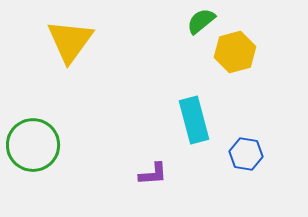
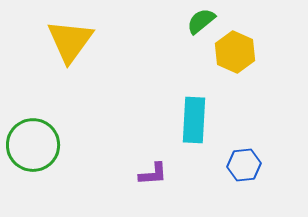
yellow hexagon: rotated 21 degrees counterclockwise
cyan rectangle: rotated 18 degrees clockwise
blue hexagon: moved 2 px left, 11 px down; rotated 16 degrees counterclockwise
